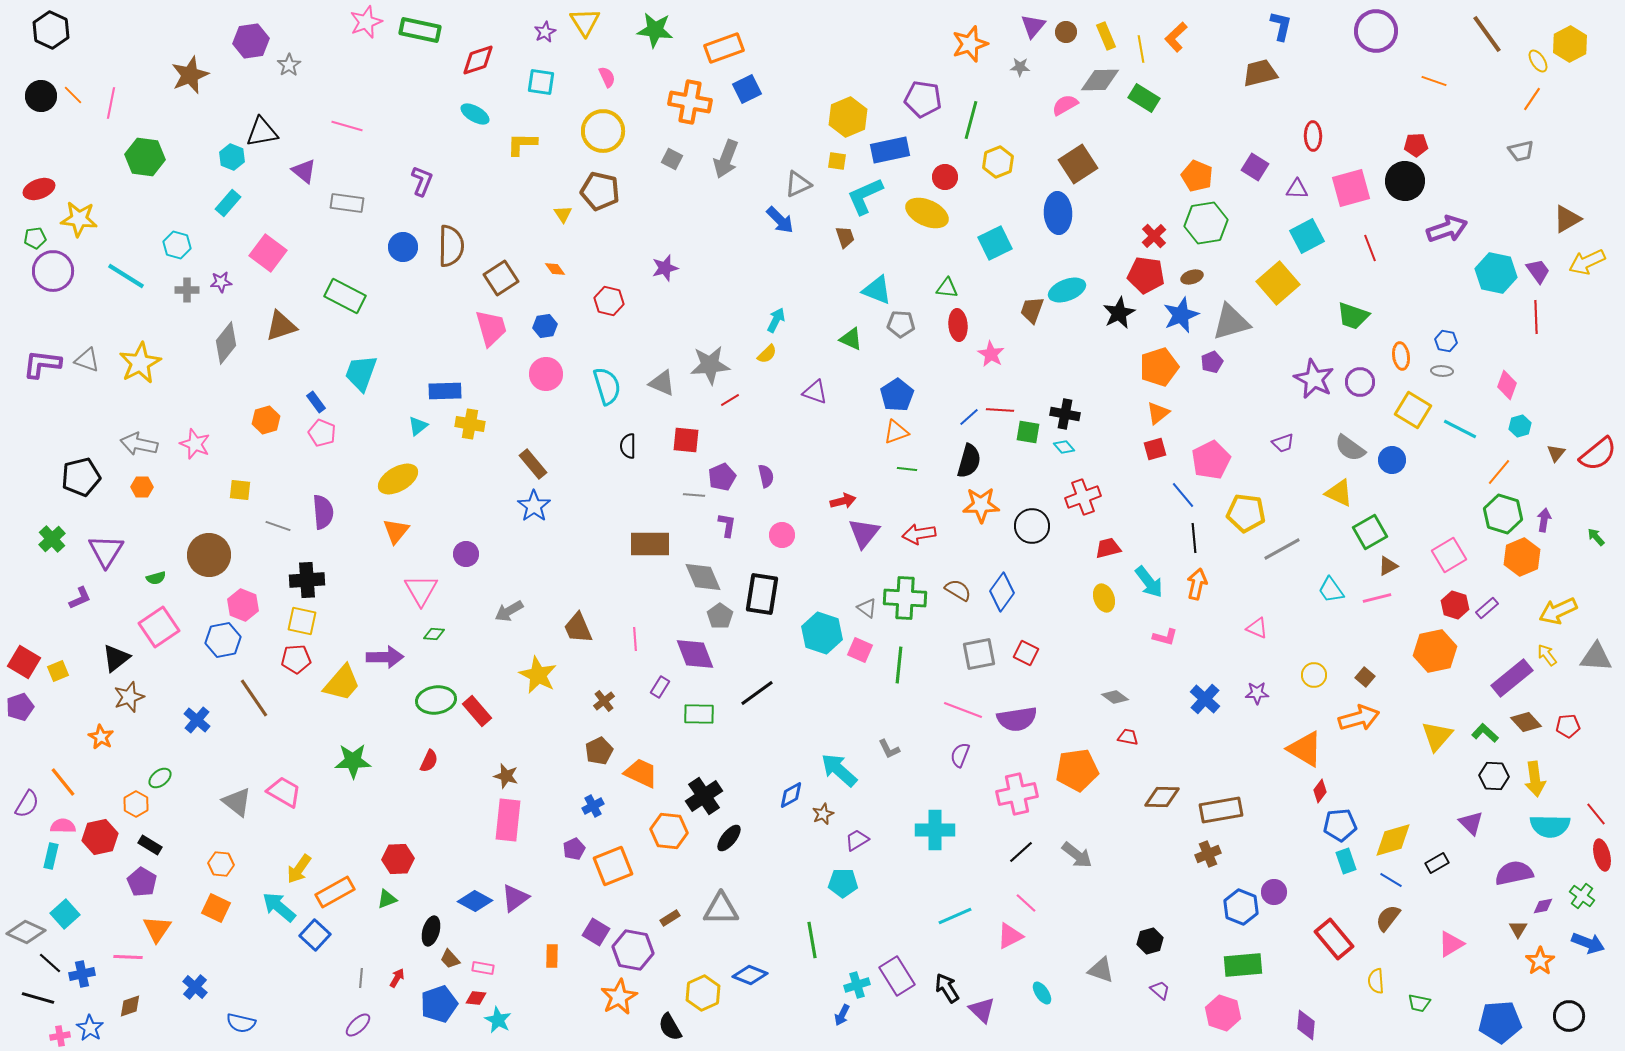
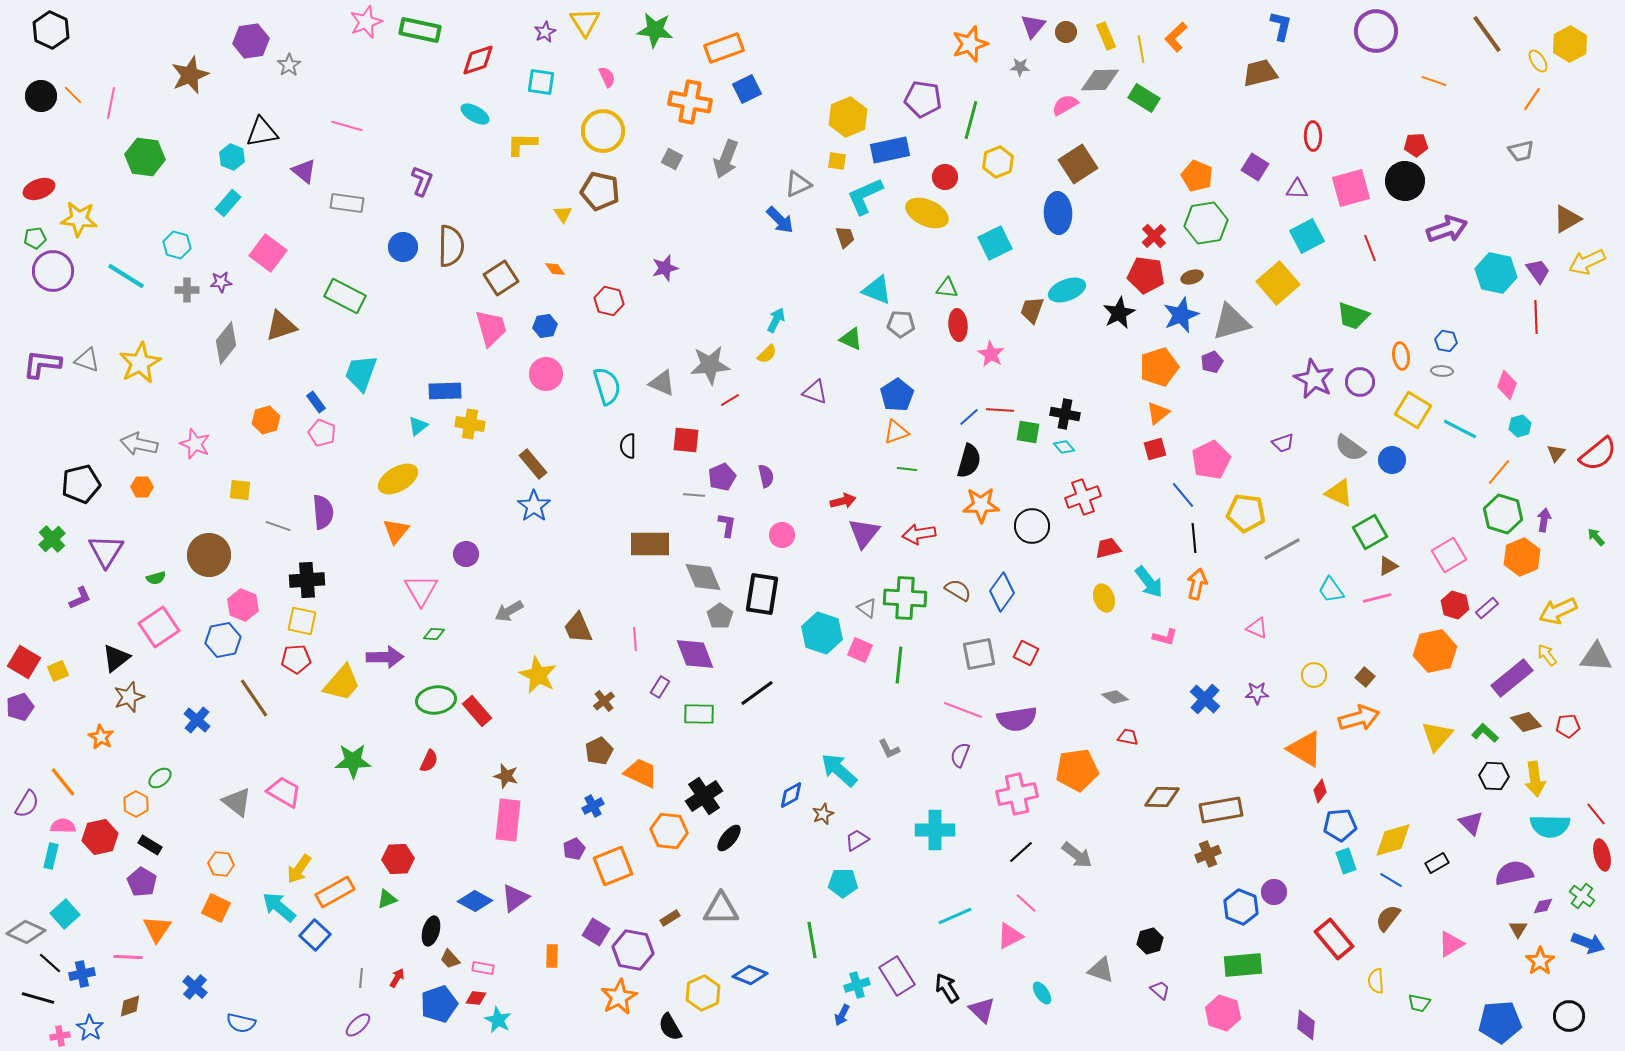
black pentagon at (81, 477): moved 7 px down
